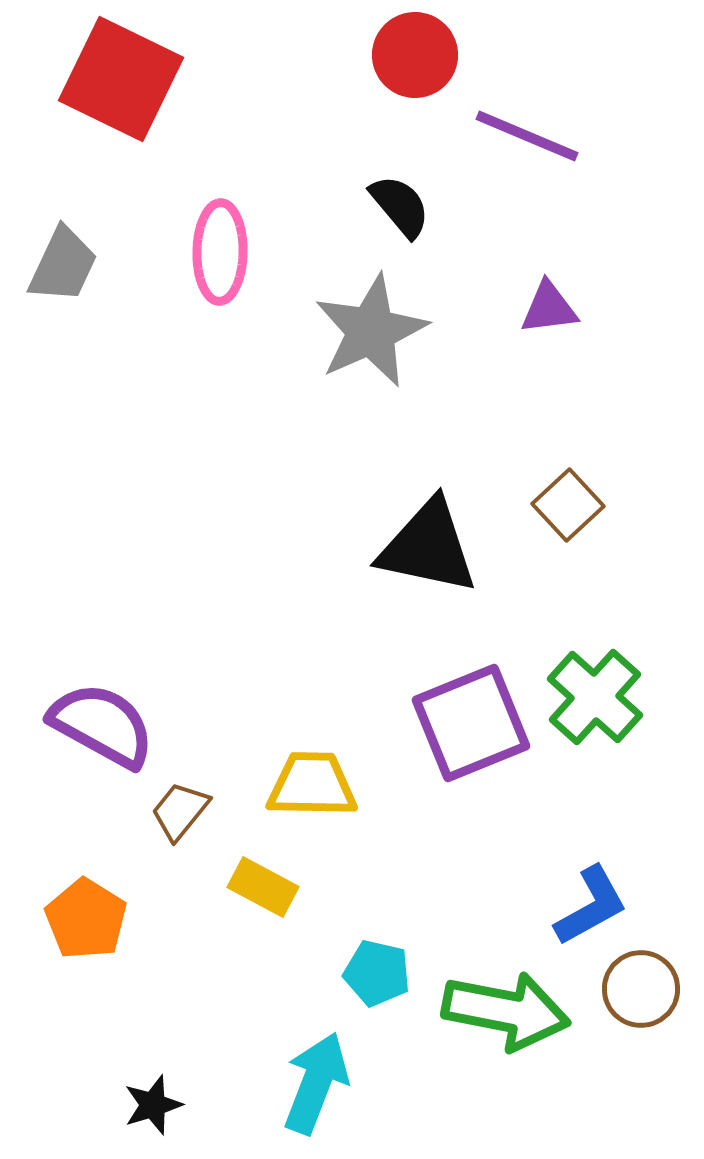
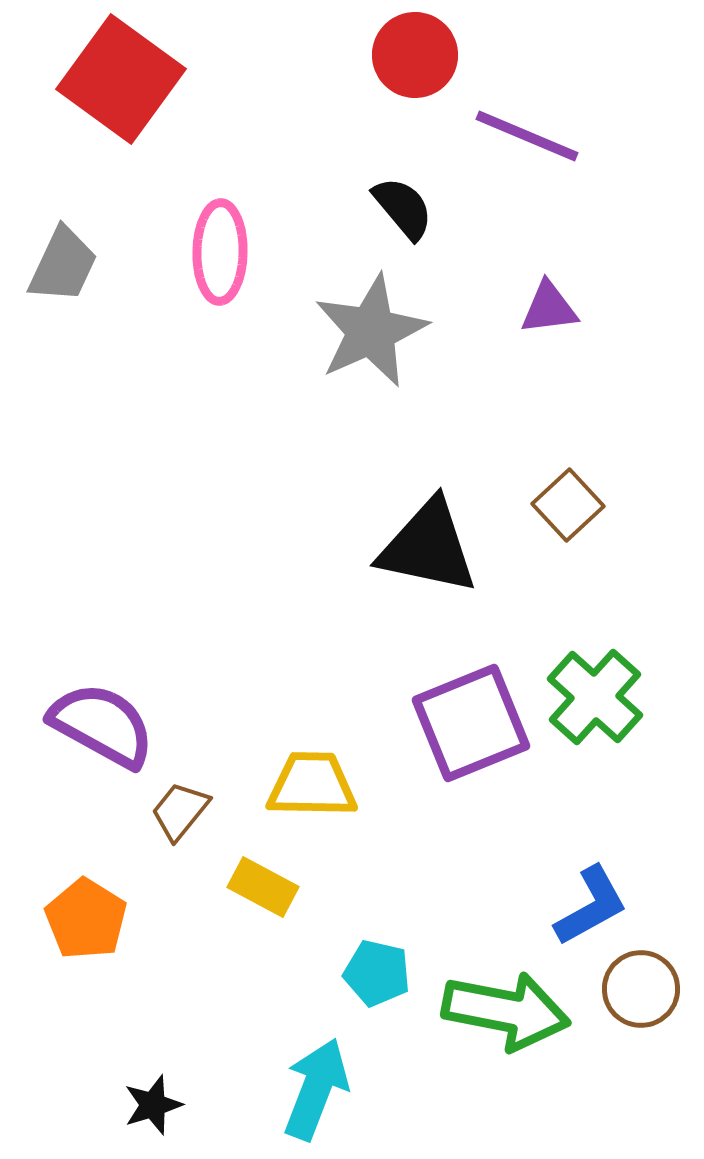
red square: rotated 10 degrees clockwise
black semicircle: moved 3 px right, 2 px down
cyan arrow: moved 6 px down
